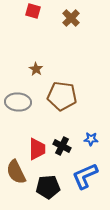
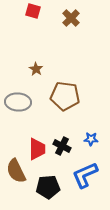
brown pentagon: moved 3 px right
brown semicircle: moved 1 px up
blue L-shape: moved 1 px up
